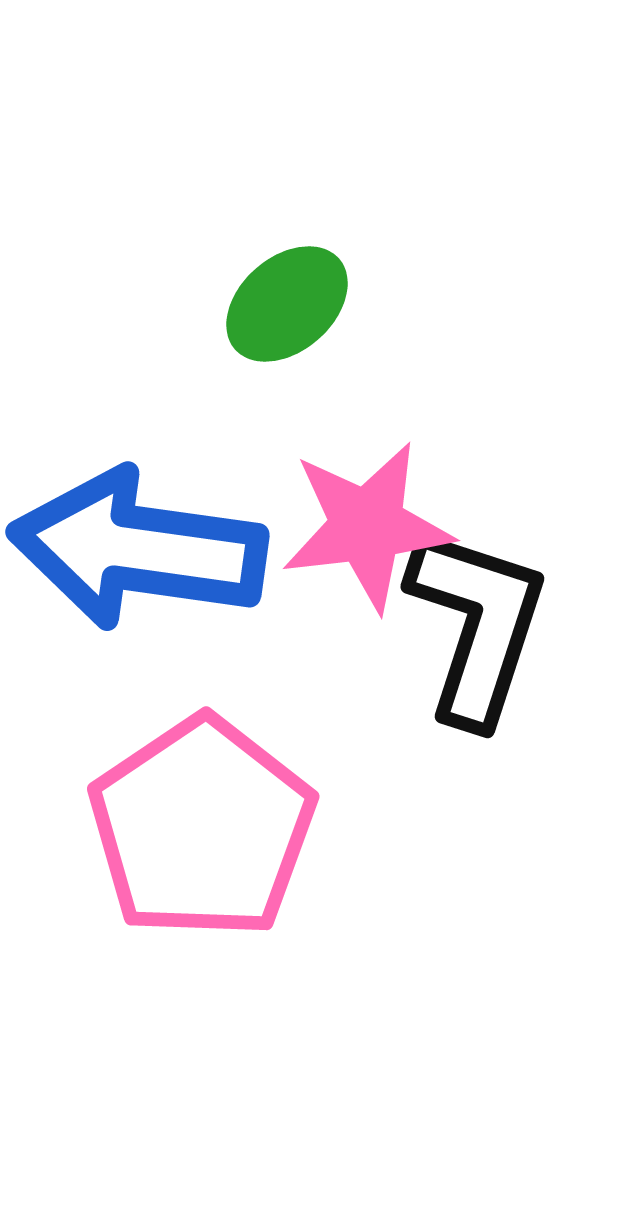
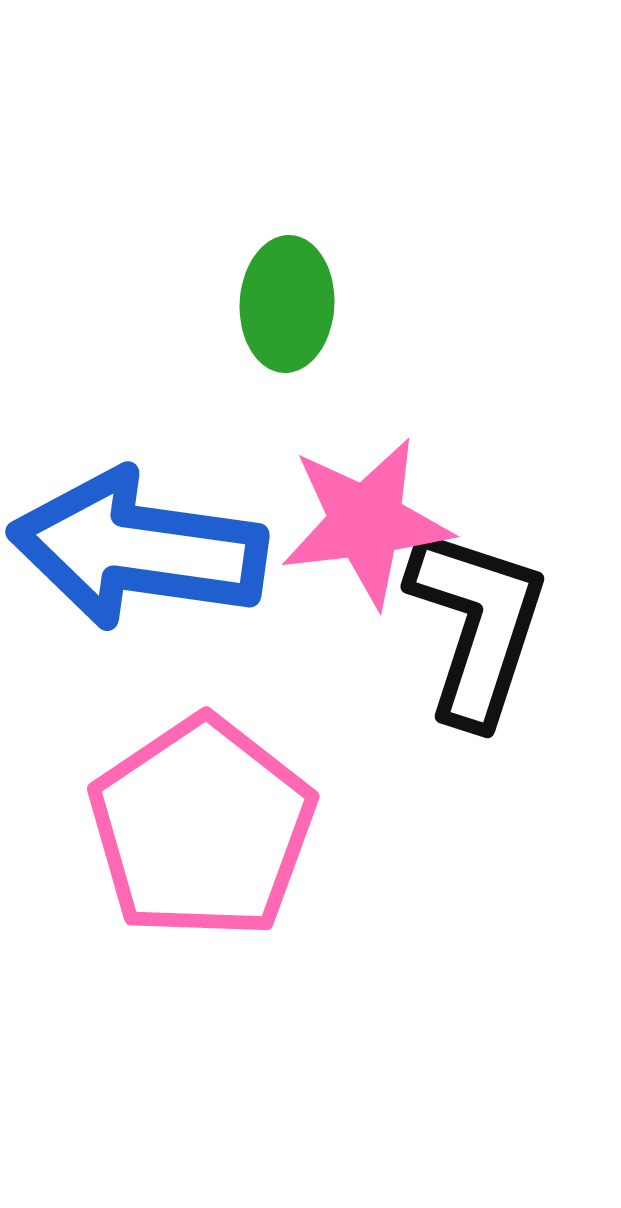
green ellipse: rotated 46 degrees counterclockwise
pink star: moved 1 px left, 4 px up
